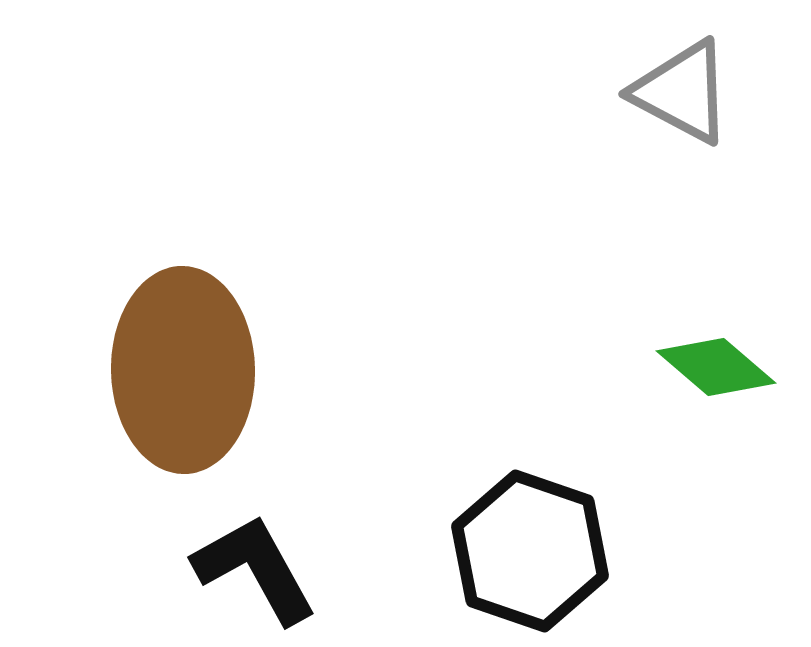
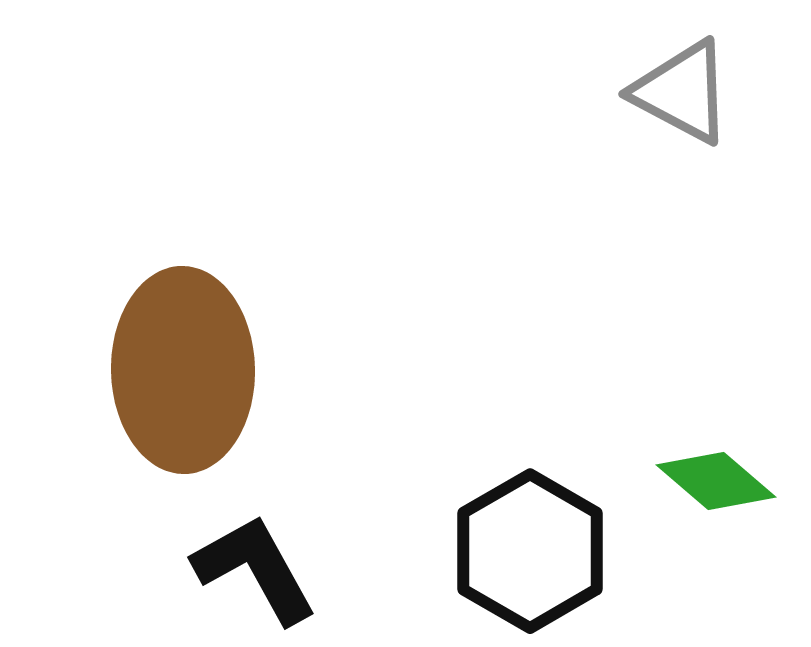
green diamond: moved 114 px down
black hexagon: rotated 11 degrees clockwise
